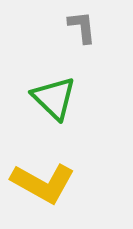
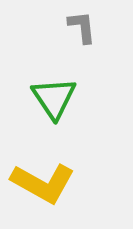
green triangle: rotated 12 degrees clockwise
